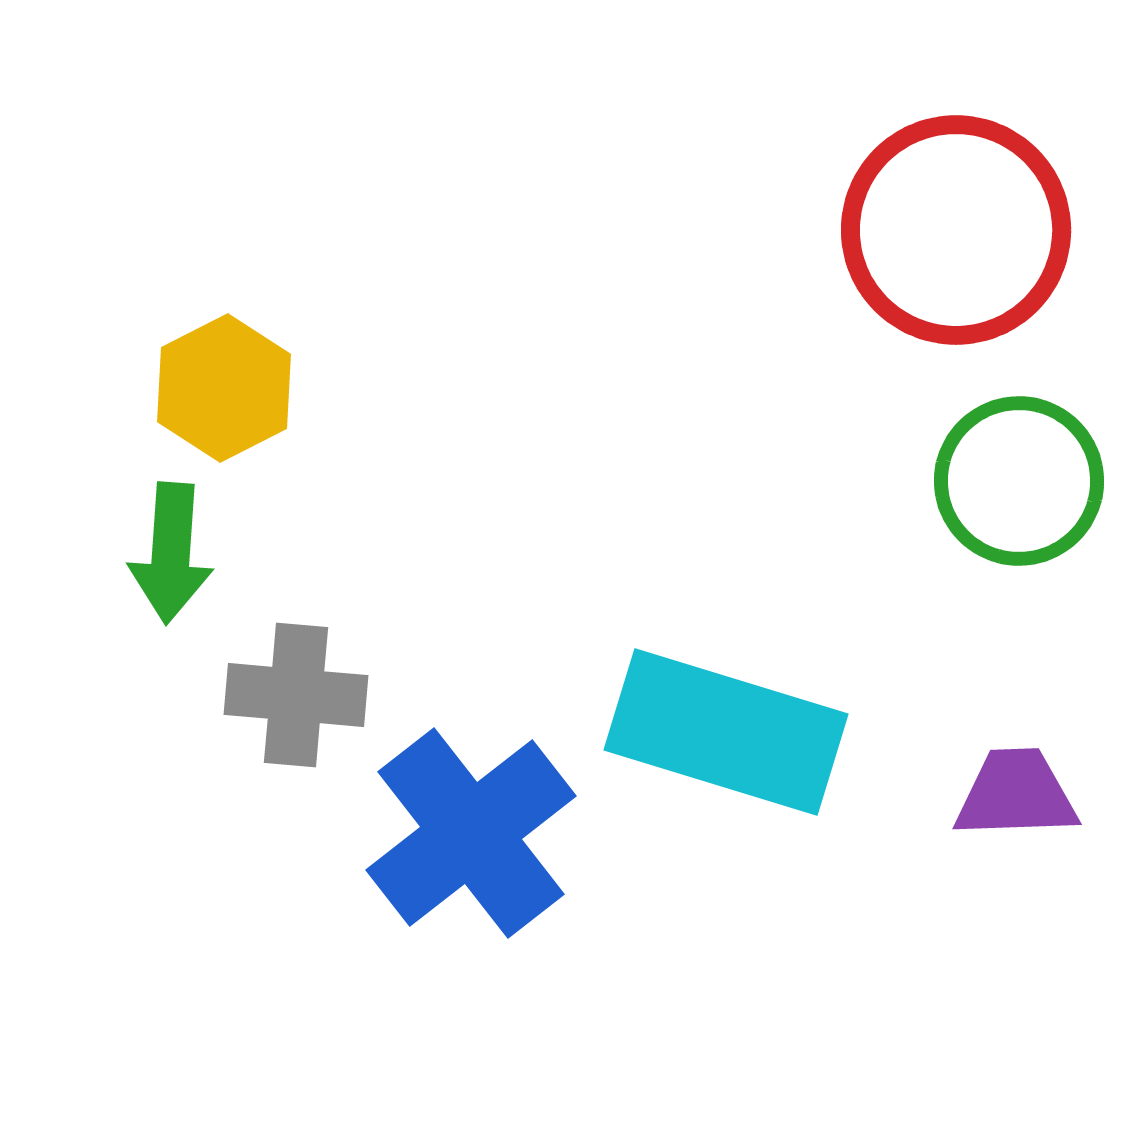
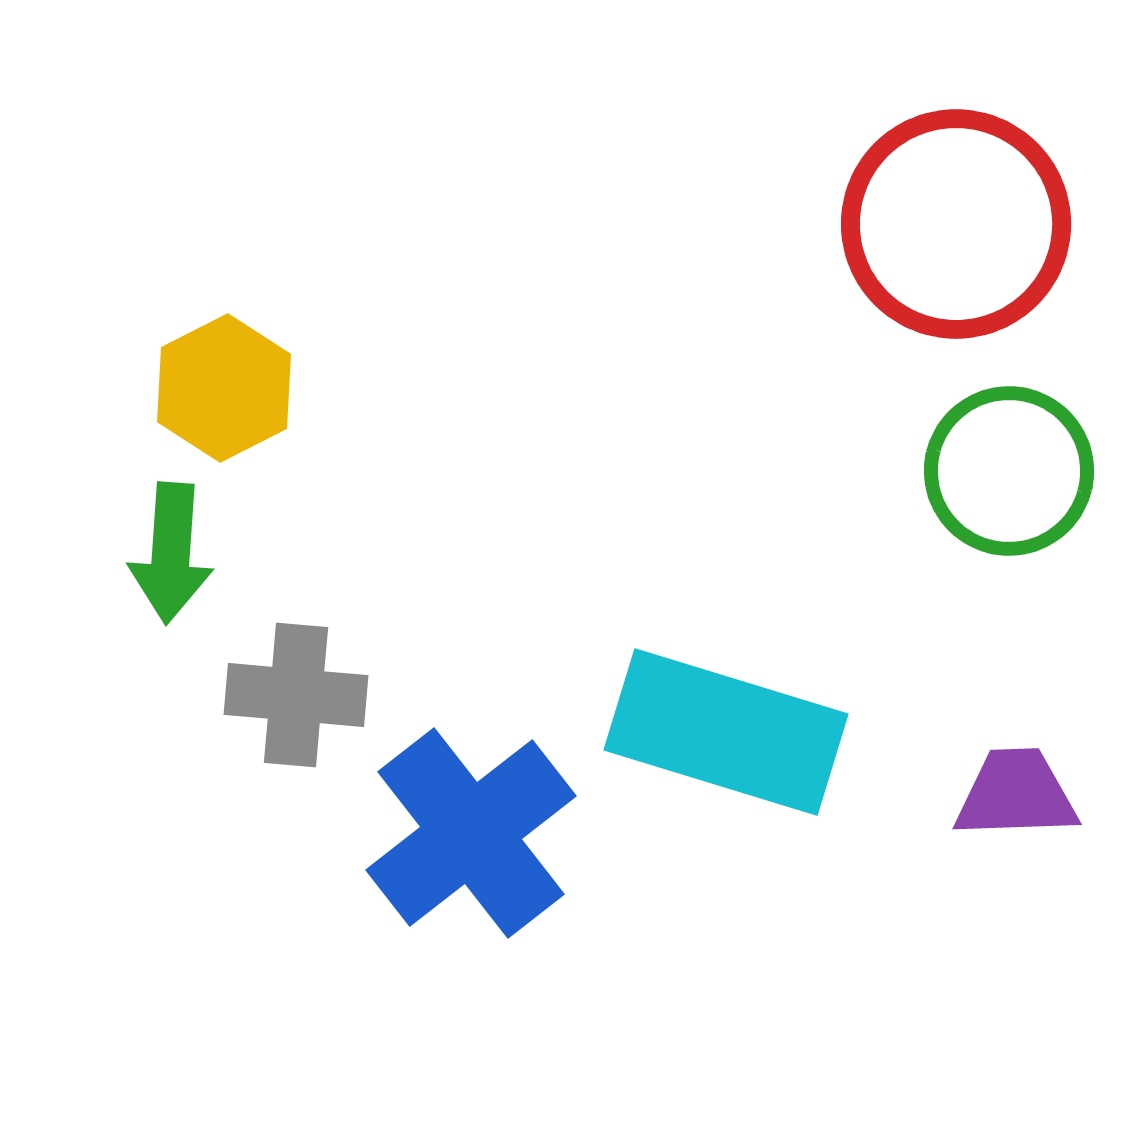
red circle: moved 6 px up
green circle: moved 10 px left, 10 px up
